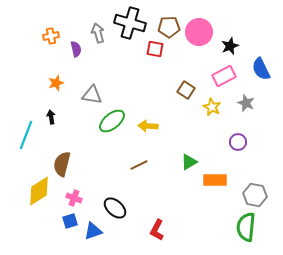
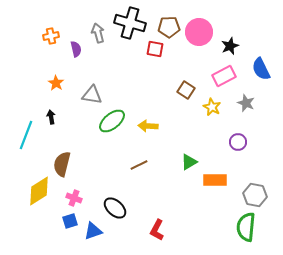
orange star: rotated 21 degrees counterclockwise
